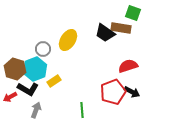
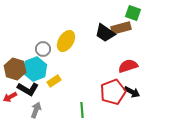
brown rectangle: rotated 24 degrees counterclockwise
yellow ellipse: moved 2 px left, 1 px down
